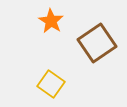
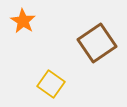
orange star: moved 28 px left
